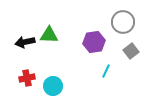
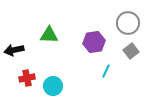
gray circle: moved 5 px right, 1 px down
black arrow: moved 11 px left, 8 px down
